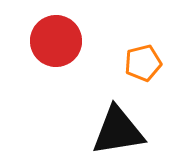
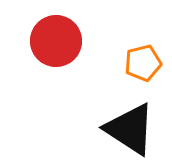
black triangle: moved 12 px right, 2 px up; rotated 42 degrees clockwise
